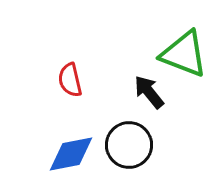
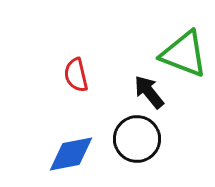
red semicircle: moved 6 px right, 5 px up
black circle: moved 8 px right, 6 px up
